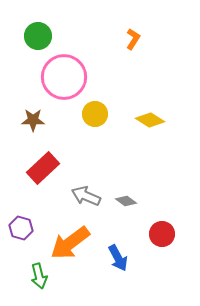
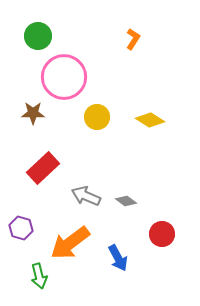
yellow circle: moved 2 px right, 3 px down
brown star: moved 7 px up
